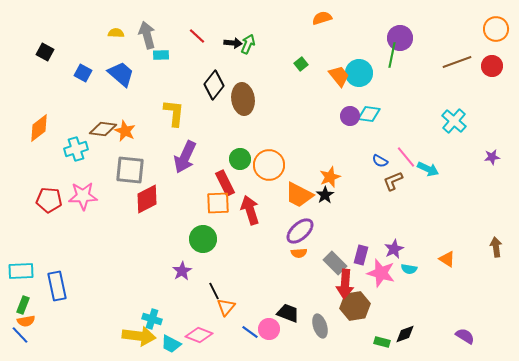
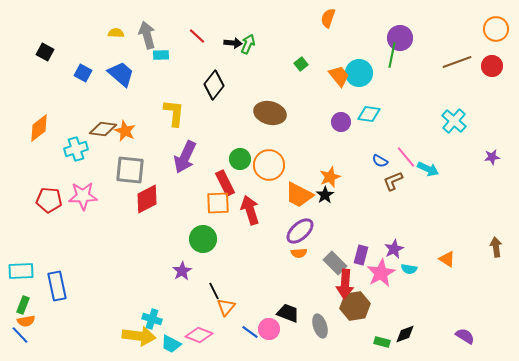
orange semicircle at (322, 18): moved 6 px right; rotated 54 degrees counterclockwise
brown ellipse at (243, 99): moved 27 px right, 14 px down; rotated 68 degrees counterclockwise
purple circle at (350, 116): moved 9 px left, 6 px down
pink star at (381, 273): rotated 28 degrees clockwise
